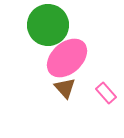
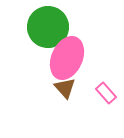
green circle: moved 2 px down
pink ellipse: rotated 24 degrees counterclockwise
